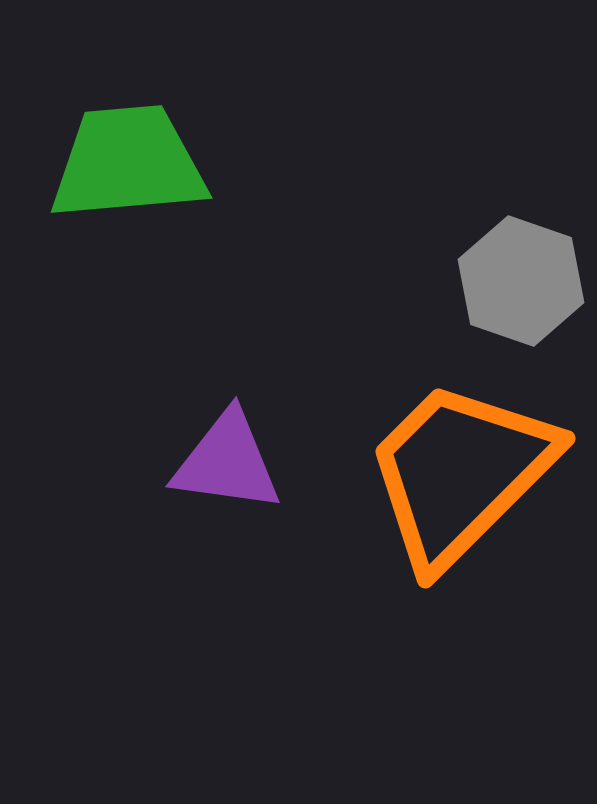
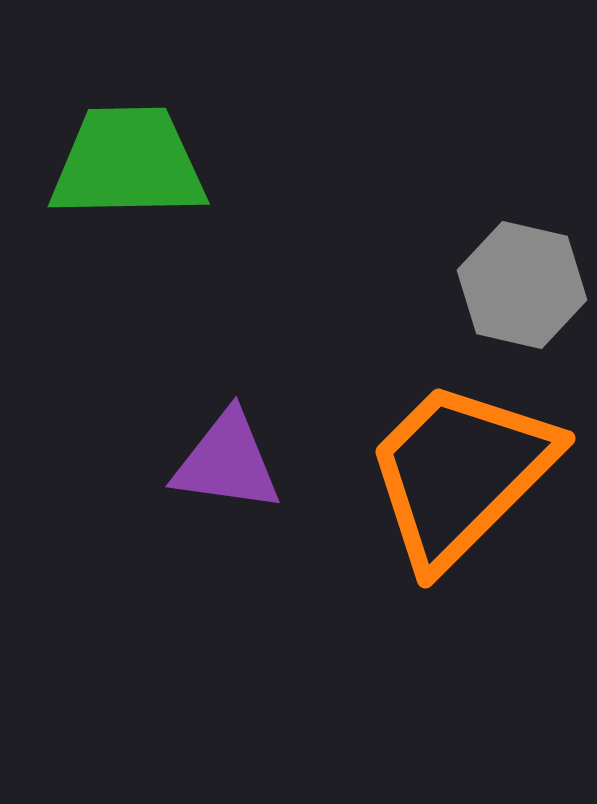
green trapezoid: rotated 4 degrees clockwise
gray hexagon: moved 1 px right, 4 px down; rotated 6 degrees counterclockwise
